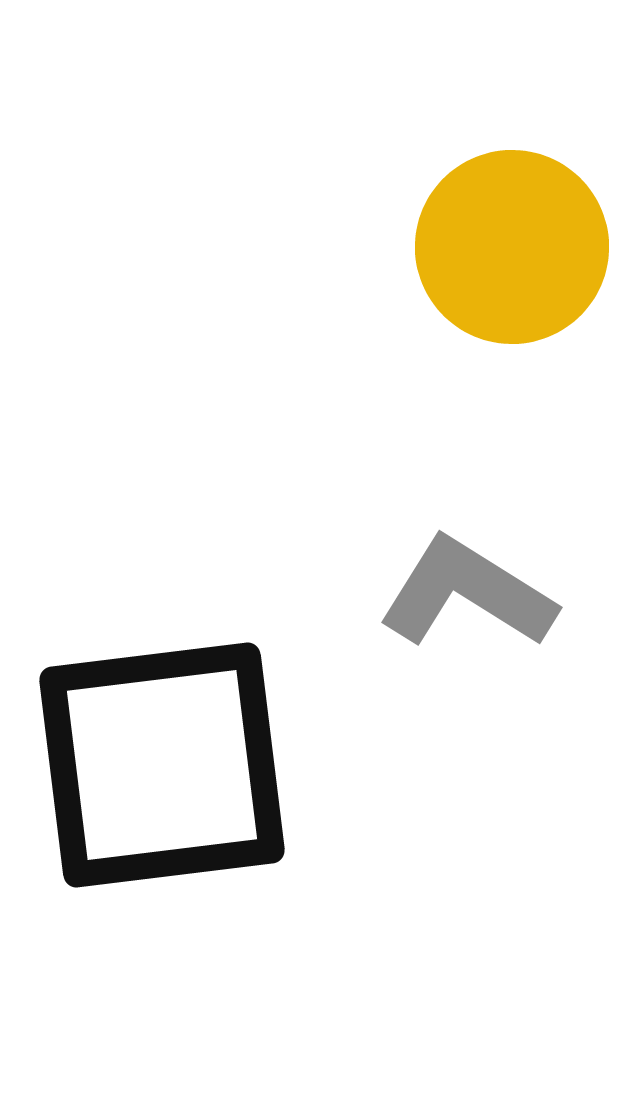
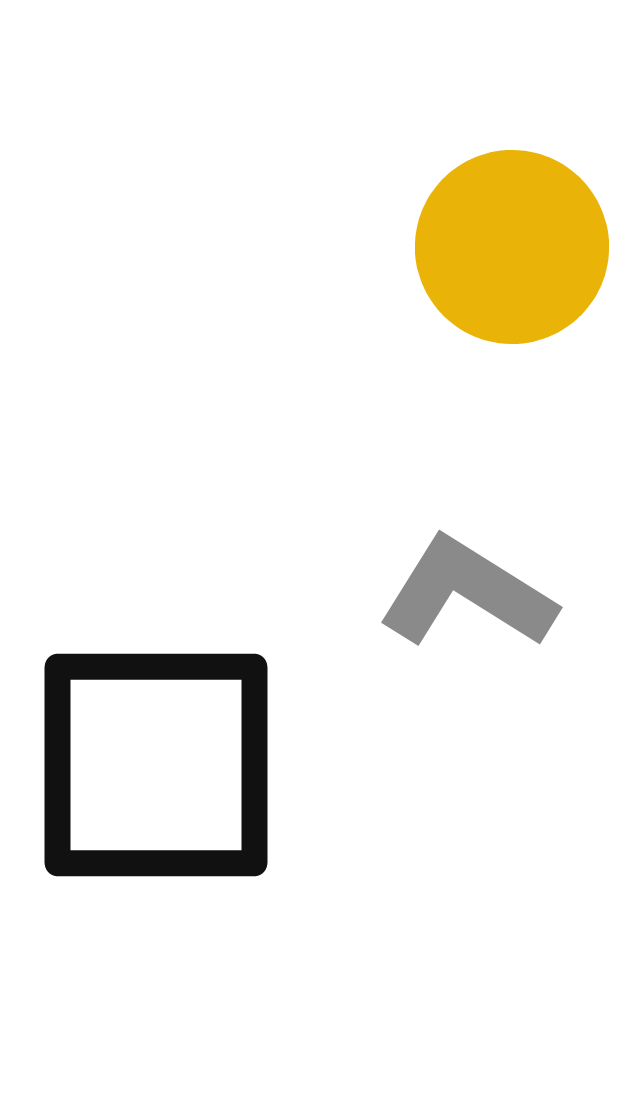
black square: moved 6 px left; rotated 7 degrees clockwise
